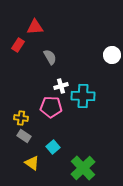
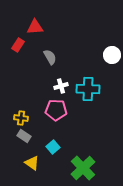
cyan cross: moved 5 px right, 7 px up
pink pentagon: moved 5 px right, 3 px down
